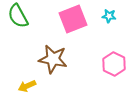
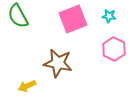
brown star: moved 5 px right, 4 px down
pink hexagon: moved 15 px up
